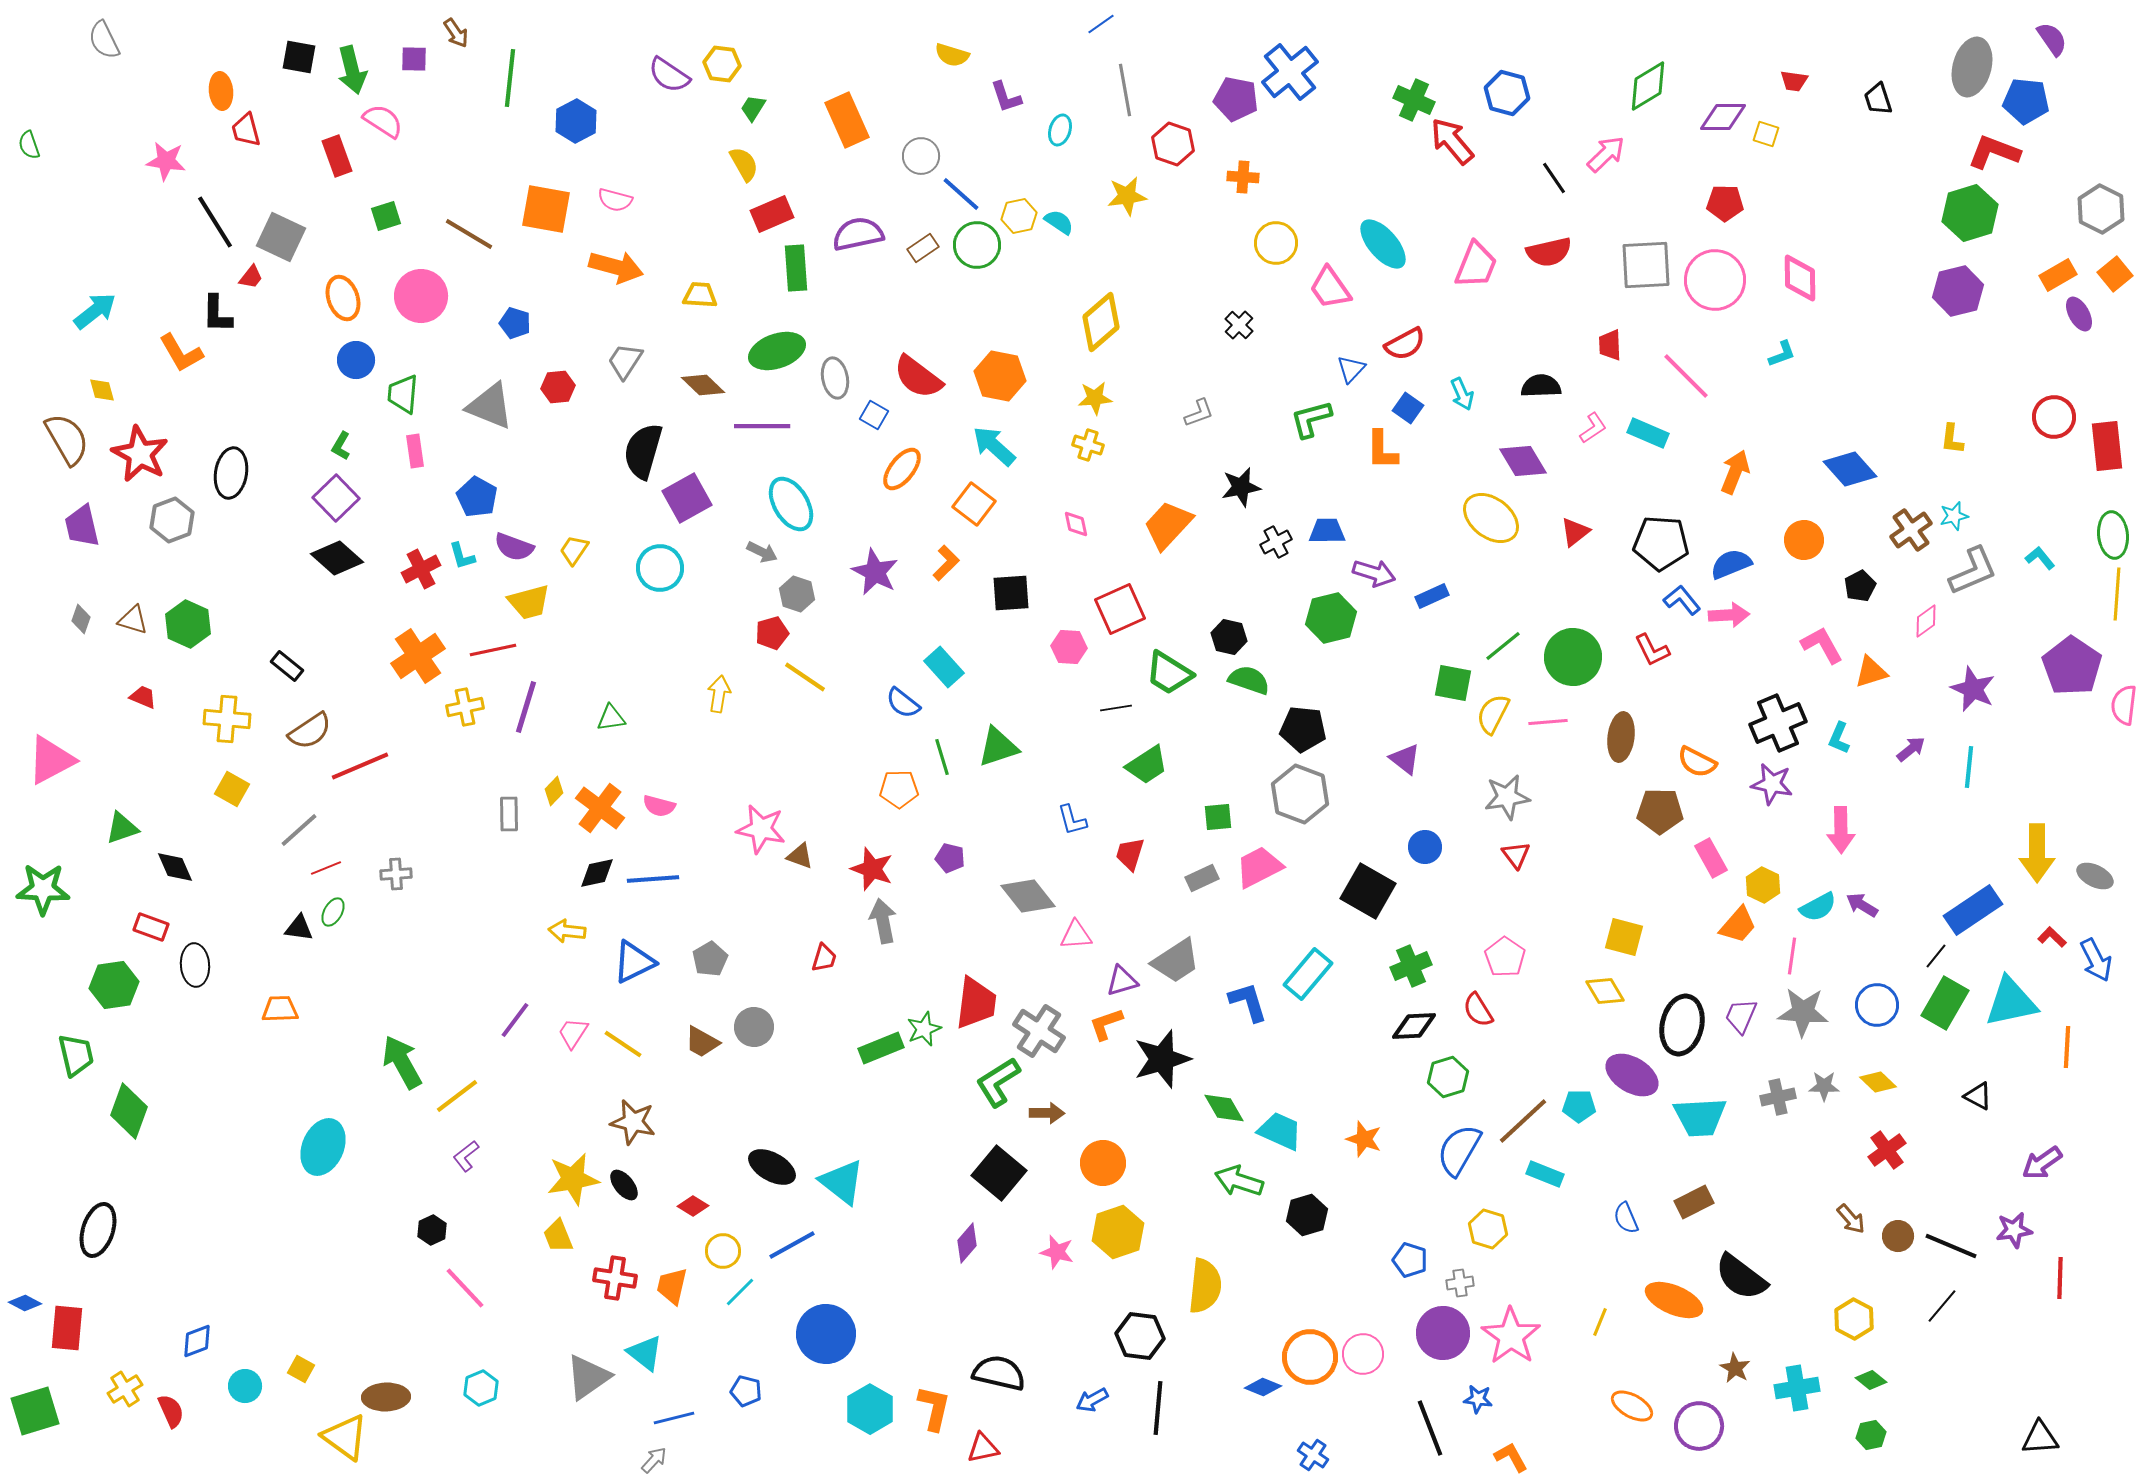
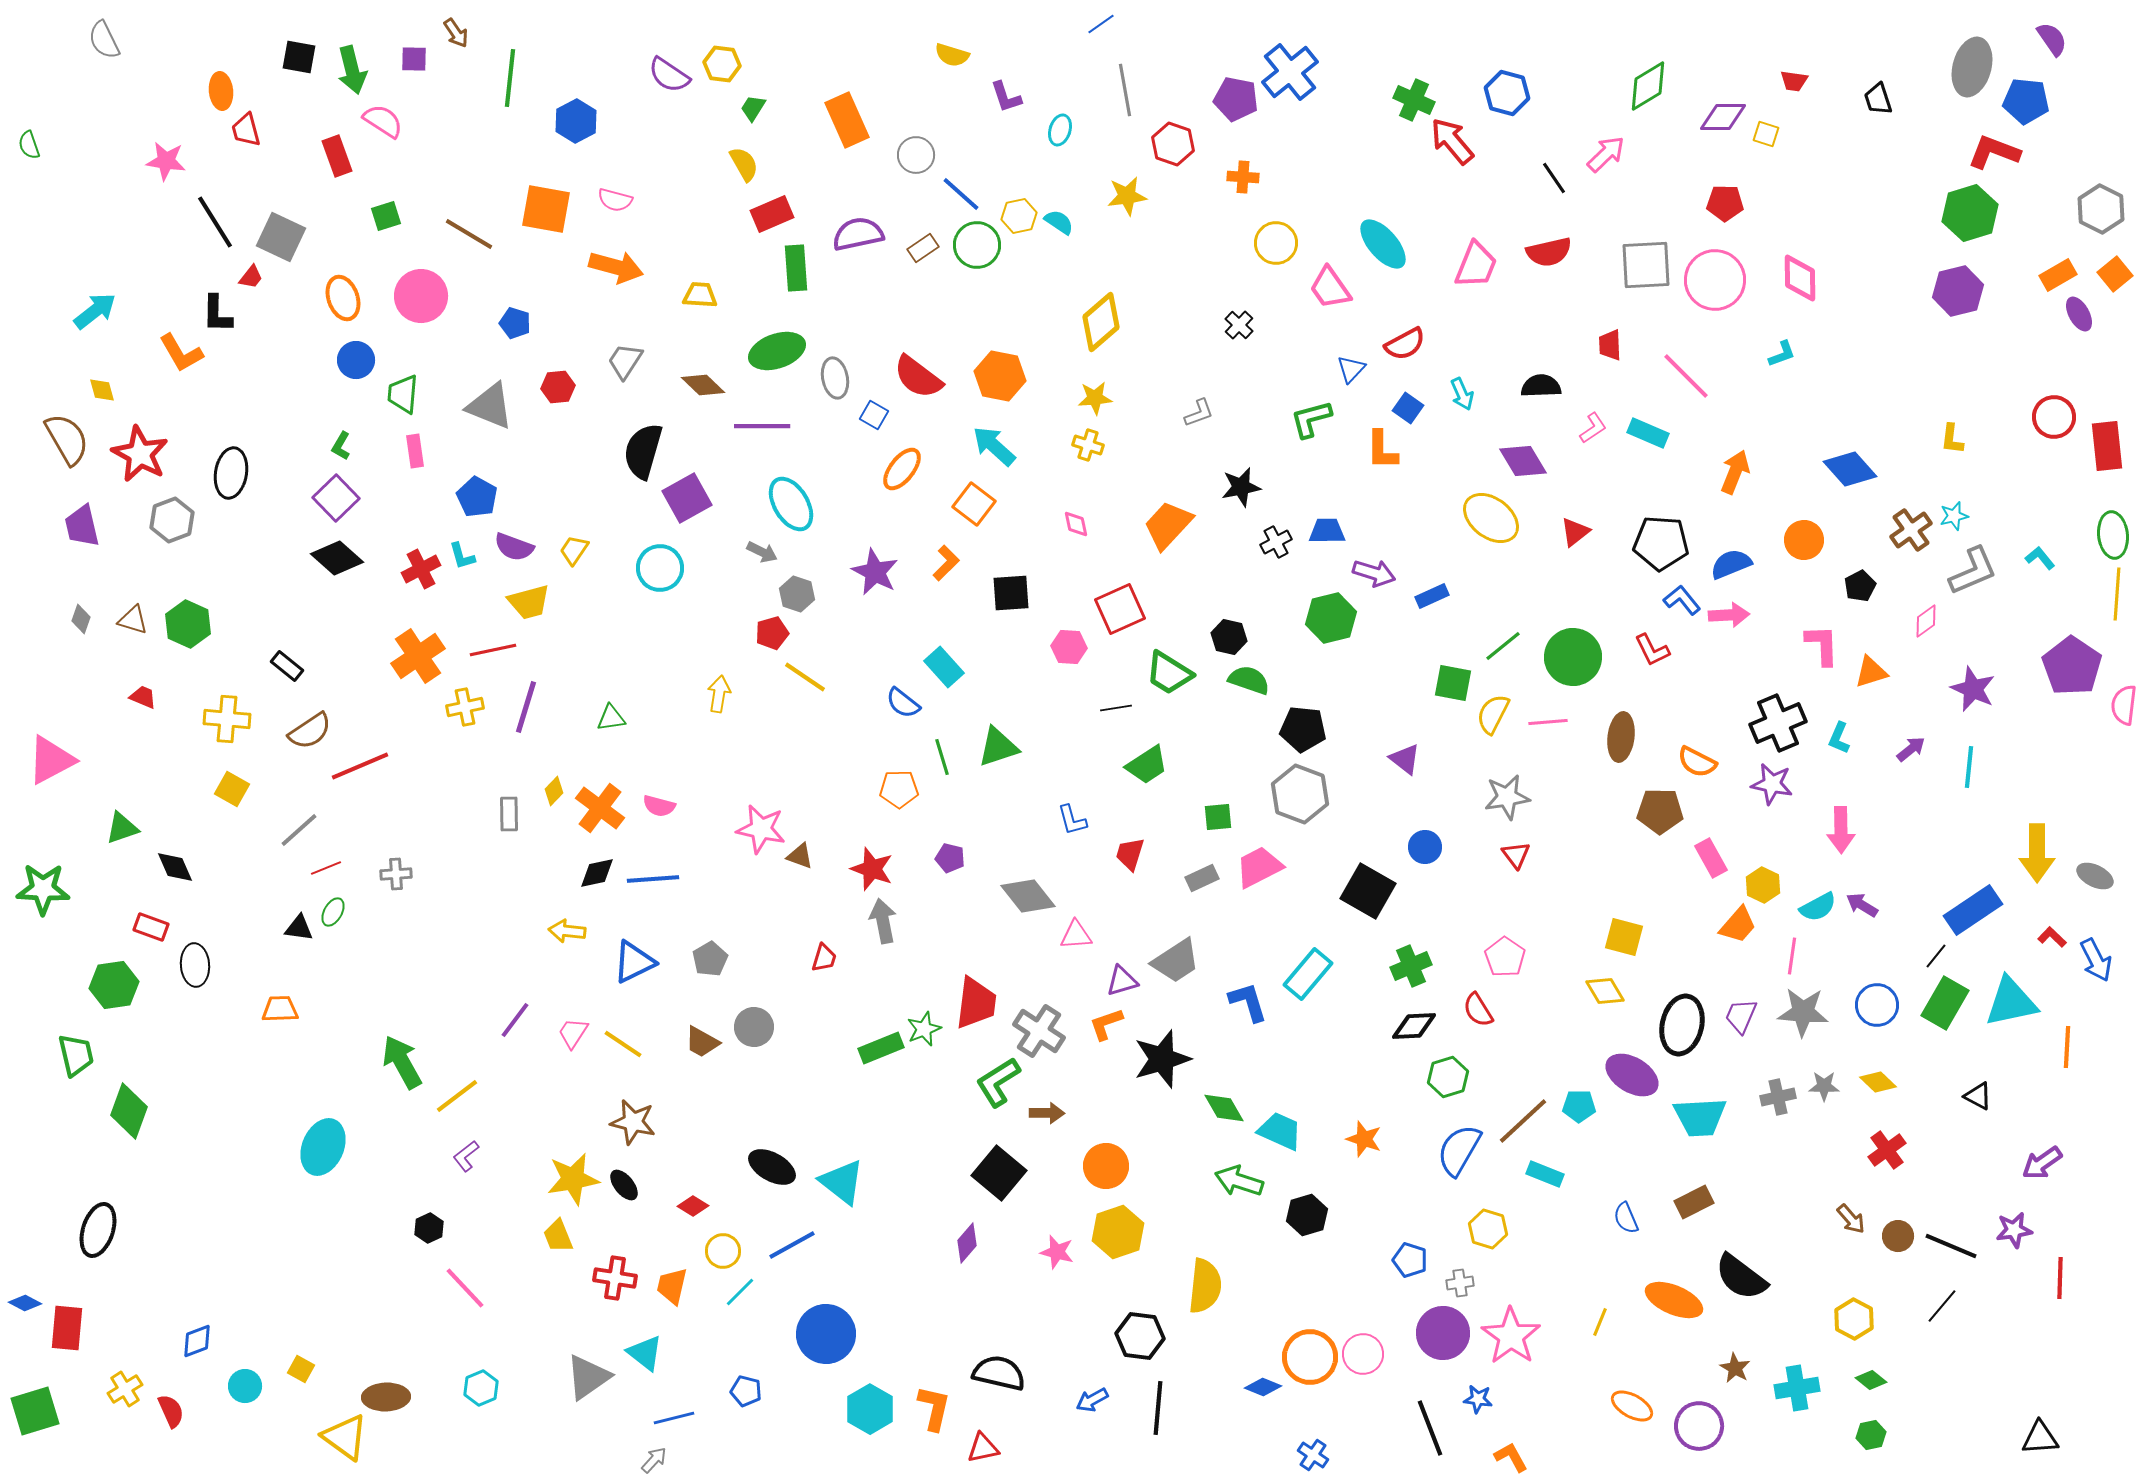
gray circle at (921, 156): moved 5 px left, 1 px up
pink L-shape at (1822, 645): rotated 27 degrees clockwise
orange circle at (1103, 1163): moved 3 px right, 3 px down
black hexagon at (432, 1230): moved 3 px left, 2 px up
